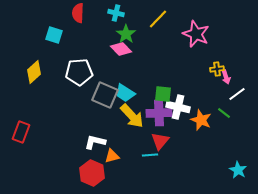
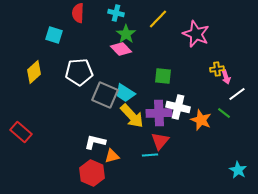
green square: moved 18 px up
red rectangle: rotated 70 degrees counterclockwise
